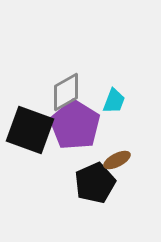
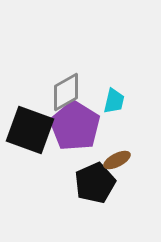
cyan trapezoid: rotated 8 degrees counterclockwise
purple pentagon: moved 1 px down
